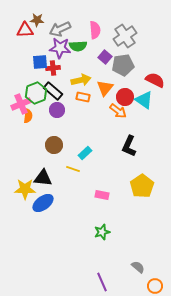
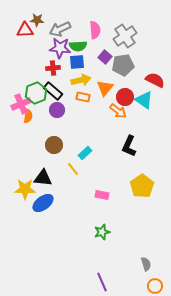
blue square: moved 37 px right
yellow line: rotated 32 degrees clockwise
gray semicircle: moved 8 px right, 3 px up; rotated 32 degrees clockwise
